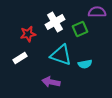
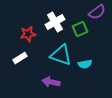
purple semicircle: rotated 144 degrees clockwise
